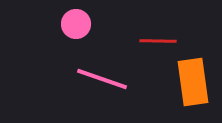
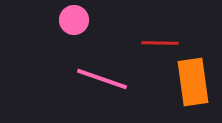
pink circle: moved 2 px left, 4 px up
red line: moved 2 px right, 2 px down
